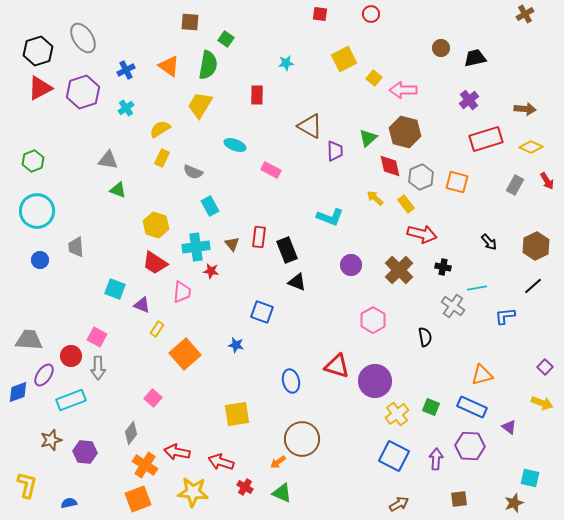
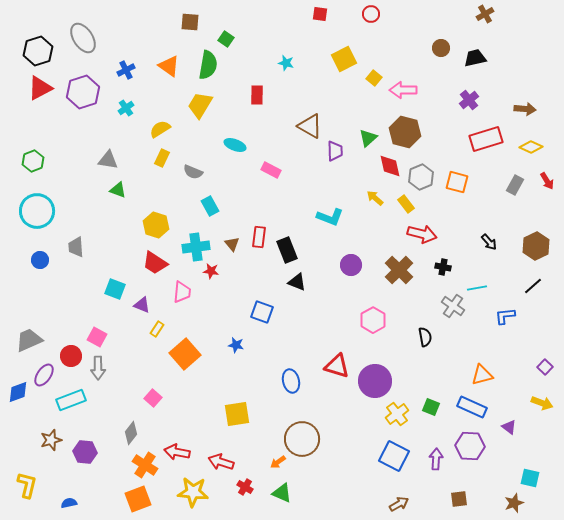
brown cross at (525, 14): moved 40 px left
cyan star at (286, 63): rotated 21 degrees clockwise
gray trapezoid at (29, 340): rotated 28 degrees counterclockwise
